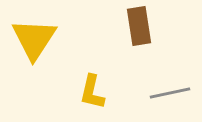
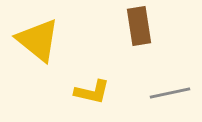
yellow triangle: moved 4 px right, 1 px down; rotated 24 degrees counterclockwise
yellow L-shape: rotated 90 degrees counterclockwise
